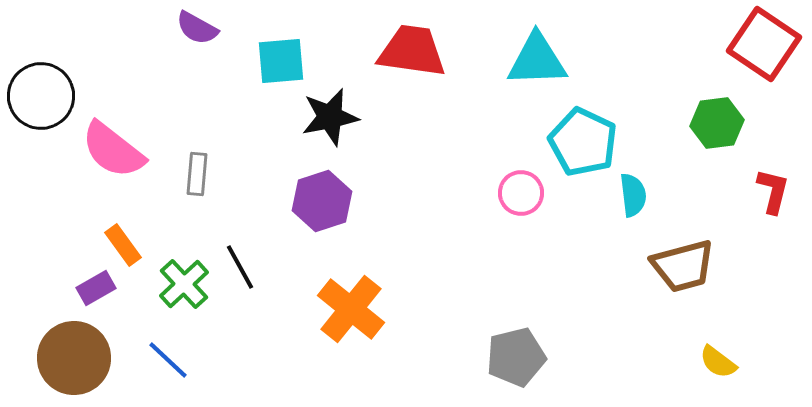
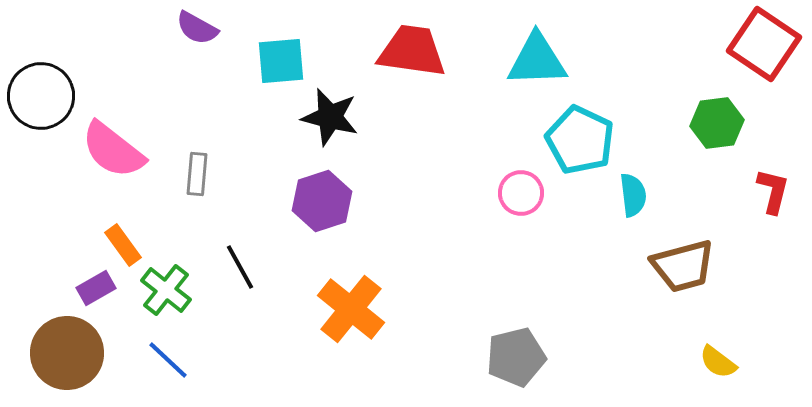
black star: rotated 26 degrees clockwise
cyan pentagon: moved 3 px left, 2 px up
green cross: moved 18 px left, 6 px down; rotated 9 degrees counterclockwise
brown circle: moved 7 px left, 5 px up
